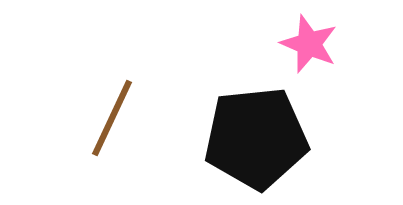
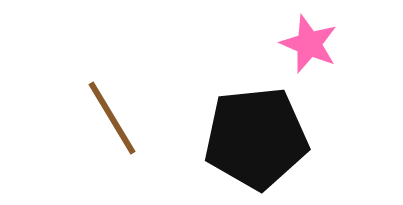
brown line: rotated 56 degrees counterclockwise
